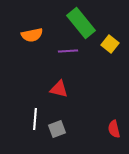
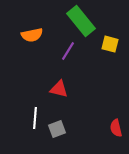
green rectangle: moved 2 px up
yellow square: rotated 24 degrees counterclockwise
purple line: rotated 54 degrees counterclockwise
white line: moved 1 px up
red semicircle: moved 2 px right, 1 px up
